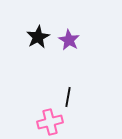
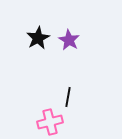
black star: moved 1 px down
